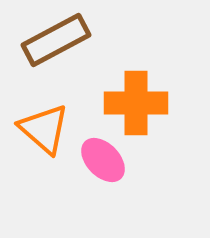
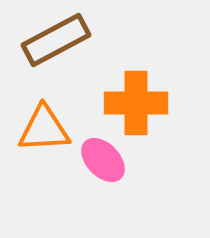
orange triangle: rotated 44 degrees counterclockwise
